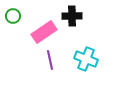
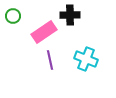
black cross: moved 2 px left, 1 px up
